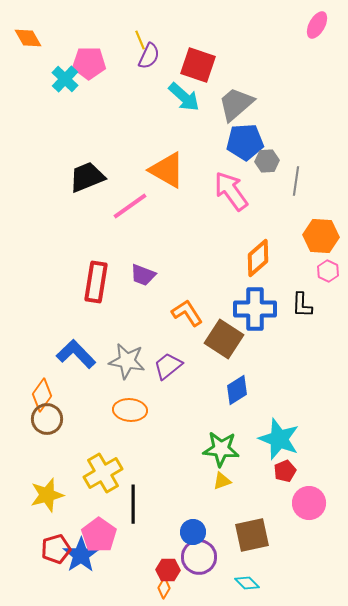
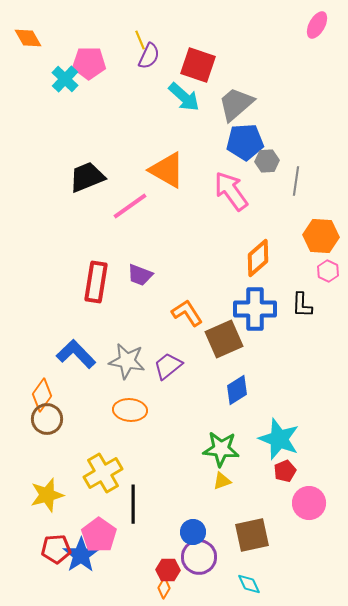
purple trapezoid at (143, 275): moved 3 px left
brown square at (224, 339): rotated 33 degrees clockwise
red pentagon at (56, 549): rotated 12 degrees clockwise
cyan diamond at (247, 583): moved 2 px right, 1 px down; rotated 20 degrees clockwise
